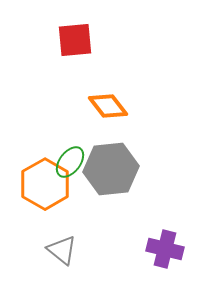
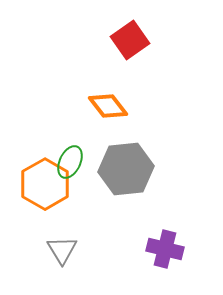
red square: moved 55 px right; rotated 30 degrees counterclockwise
green ellipse: rotated 12 degrees counterclockwise
gray hexagon: moved 15 px right
gray triangle: rotated 20 degrees clockwise
